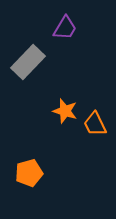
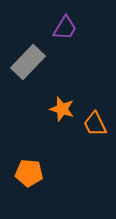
orange star: moved 3 px left, 2 px up
orange pentagon: rotated 20 degrees clockwise
